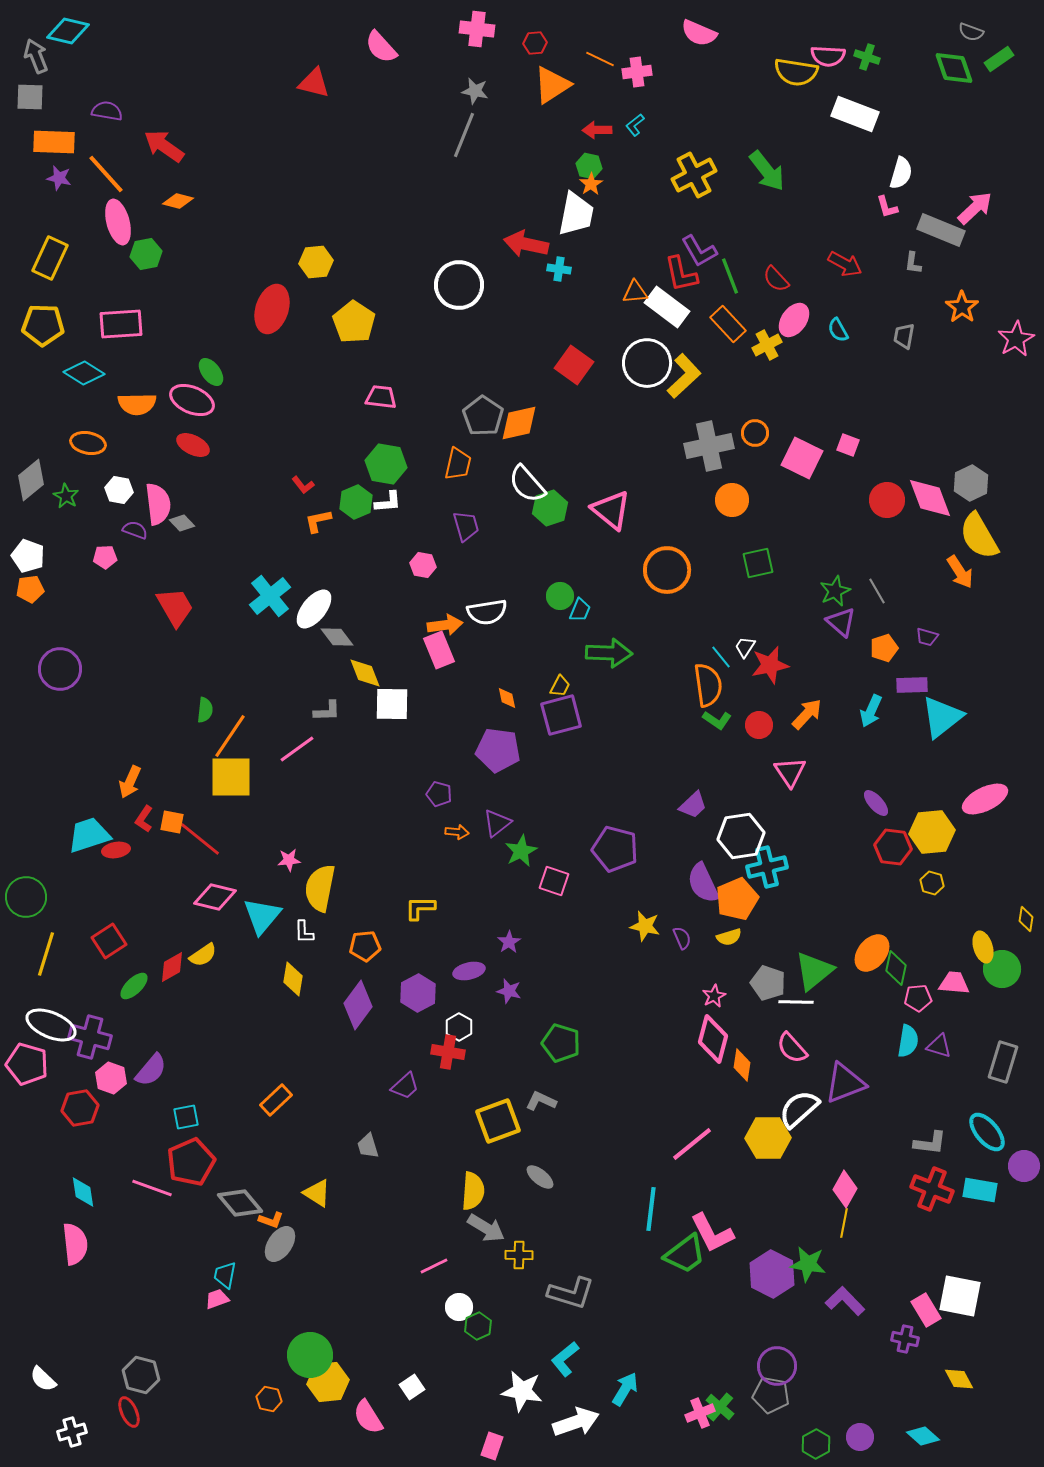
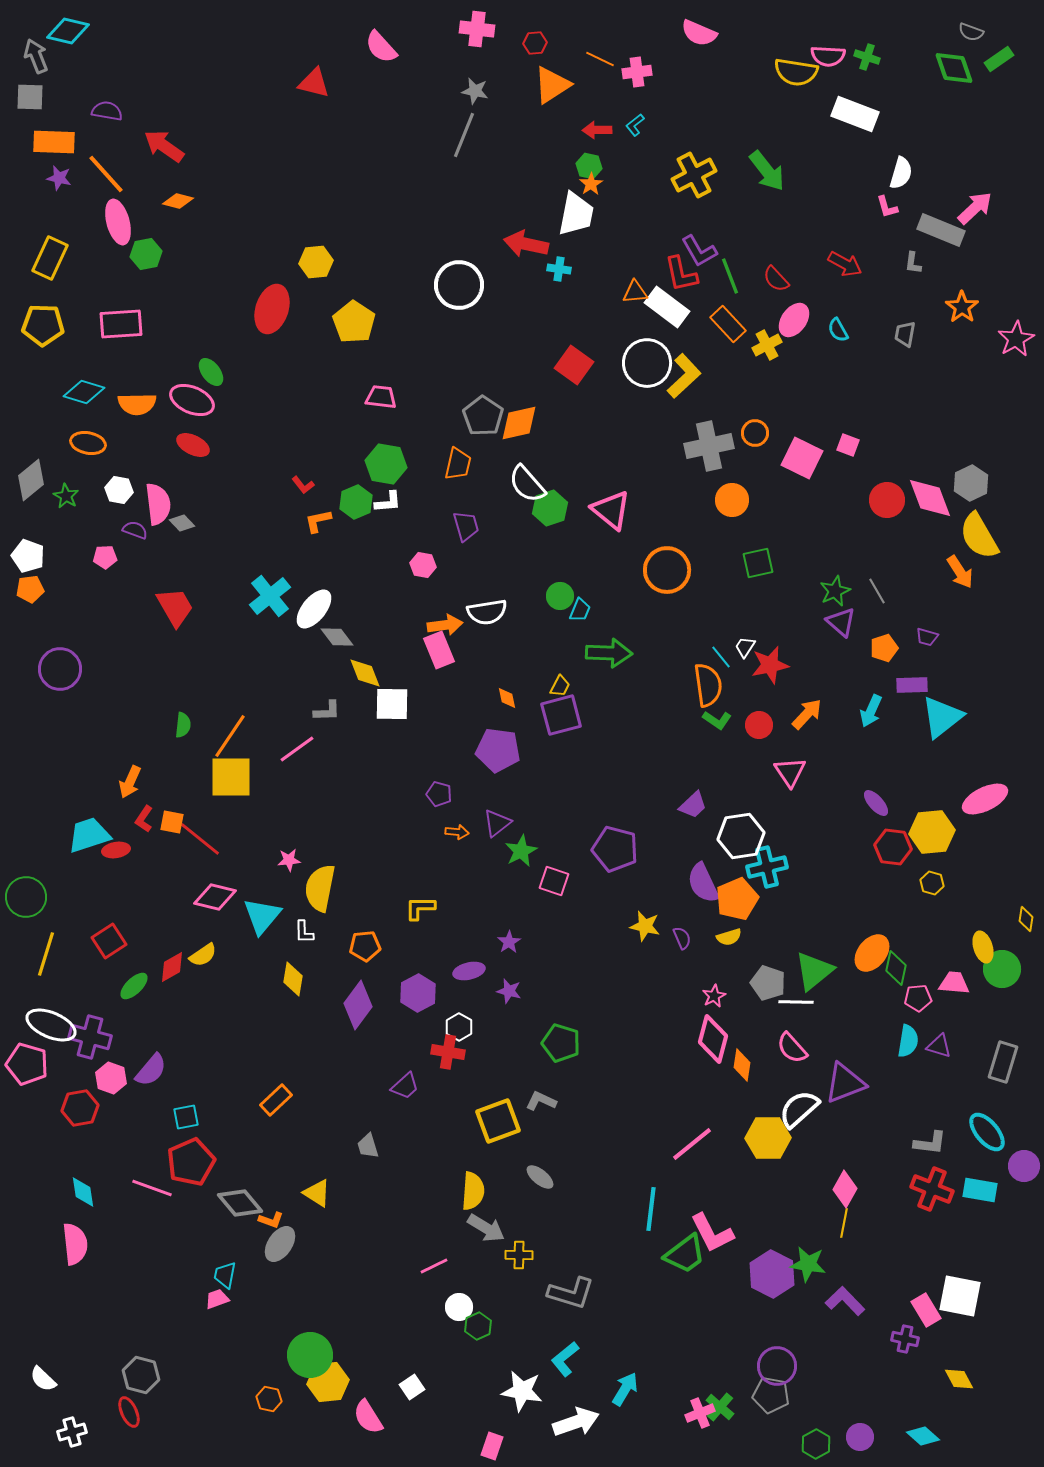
gray trapezoid at (904, 336): moved 1 px right, 2 px up
cyan diamond at (84, 373): moved 19 px down; rotated 15 degrees counterclockwise
green semicircle at (205, 710): moved 22 px left, 15 px down
